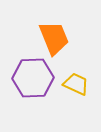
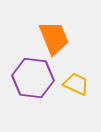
purple hexagon: rotated 9 degrees clockwise
